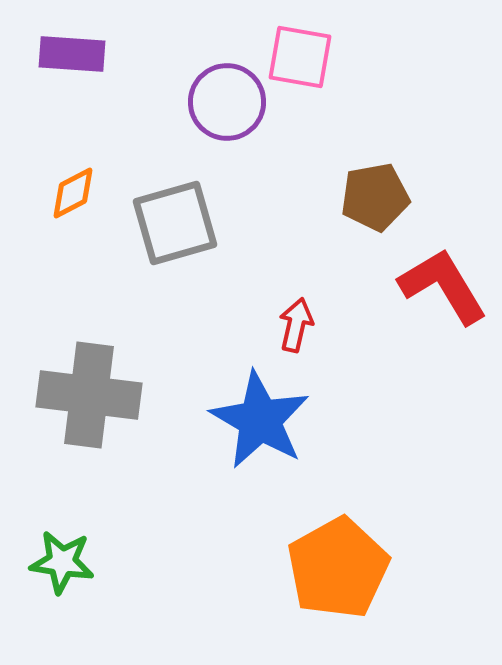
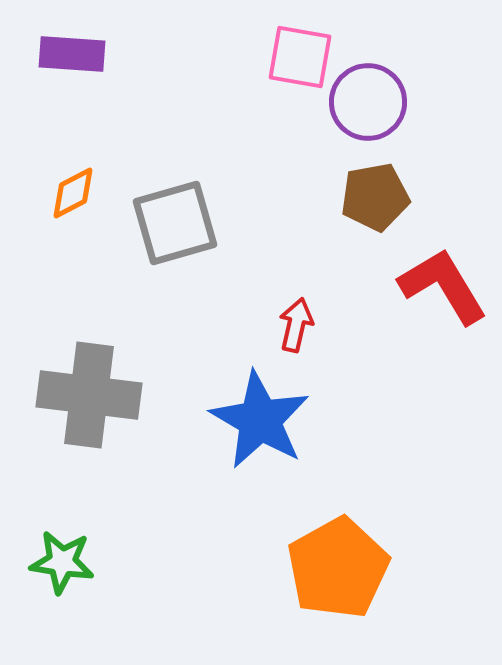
purple circle: moved 141 px right
